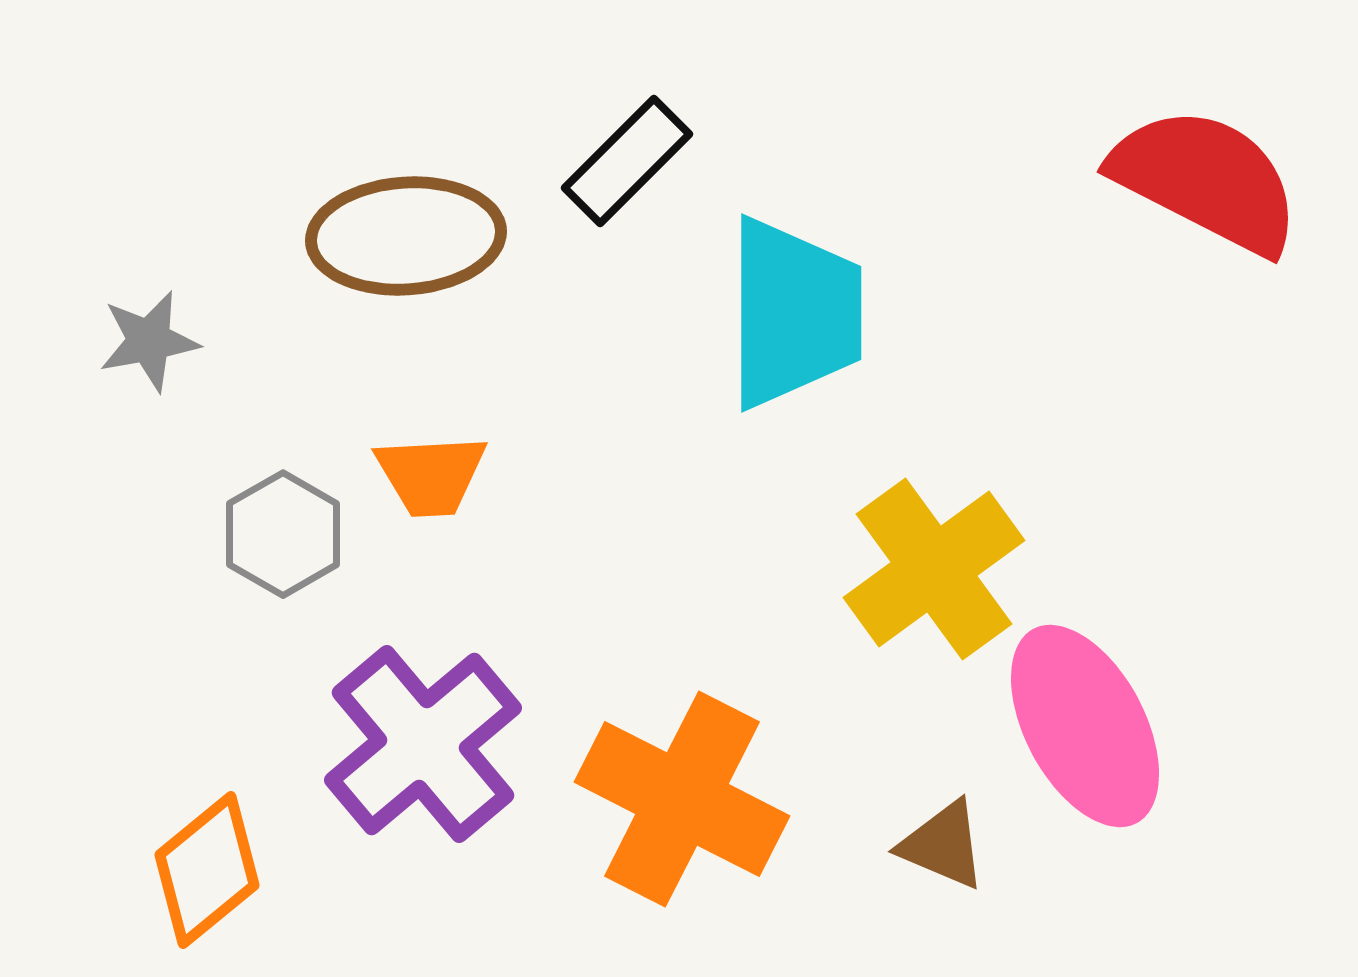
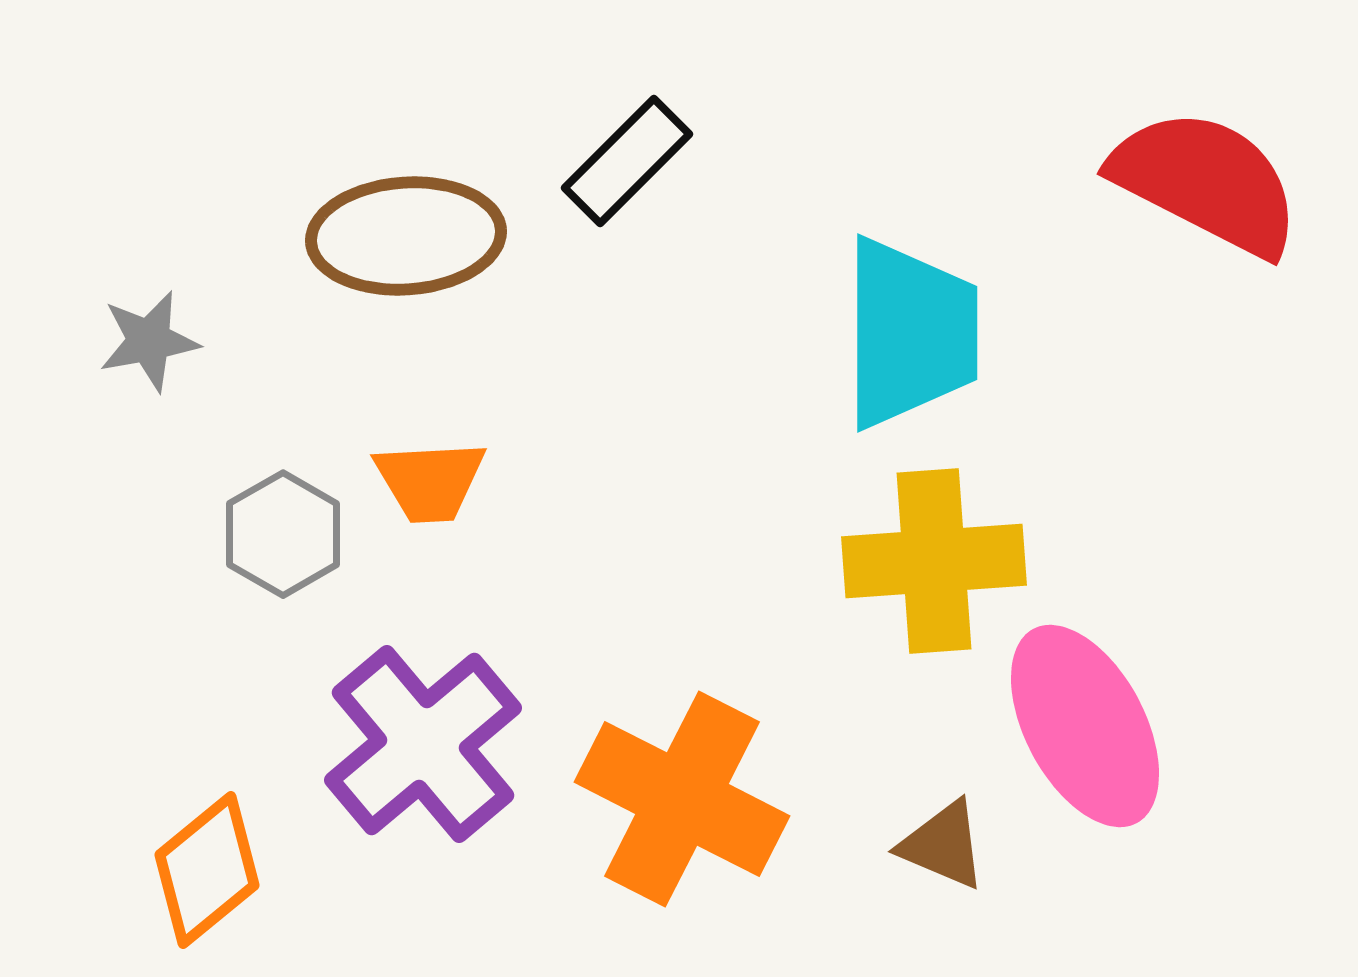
red semicircle: moved 2 px down
cyan trapezoid: moved 116 px right, 20 px down
orange trapezoid: moved 1 px left, 6 px down
yellow cross: moved 8 px up; rotated 32 degrees clockwise
